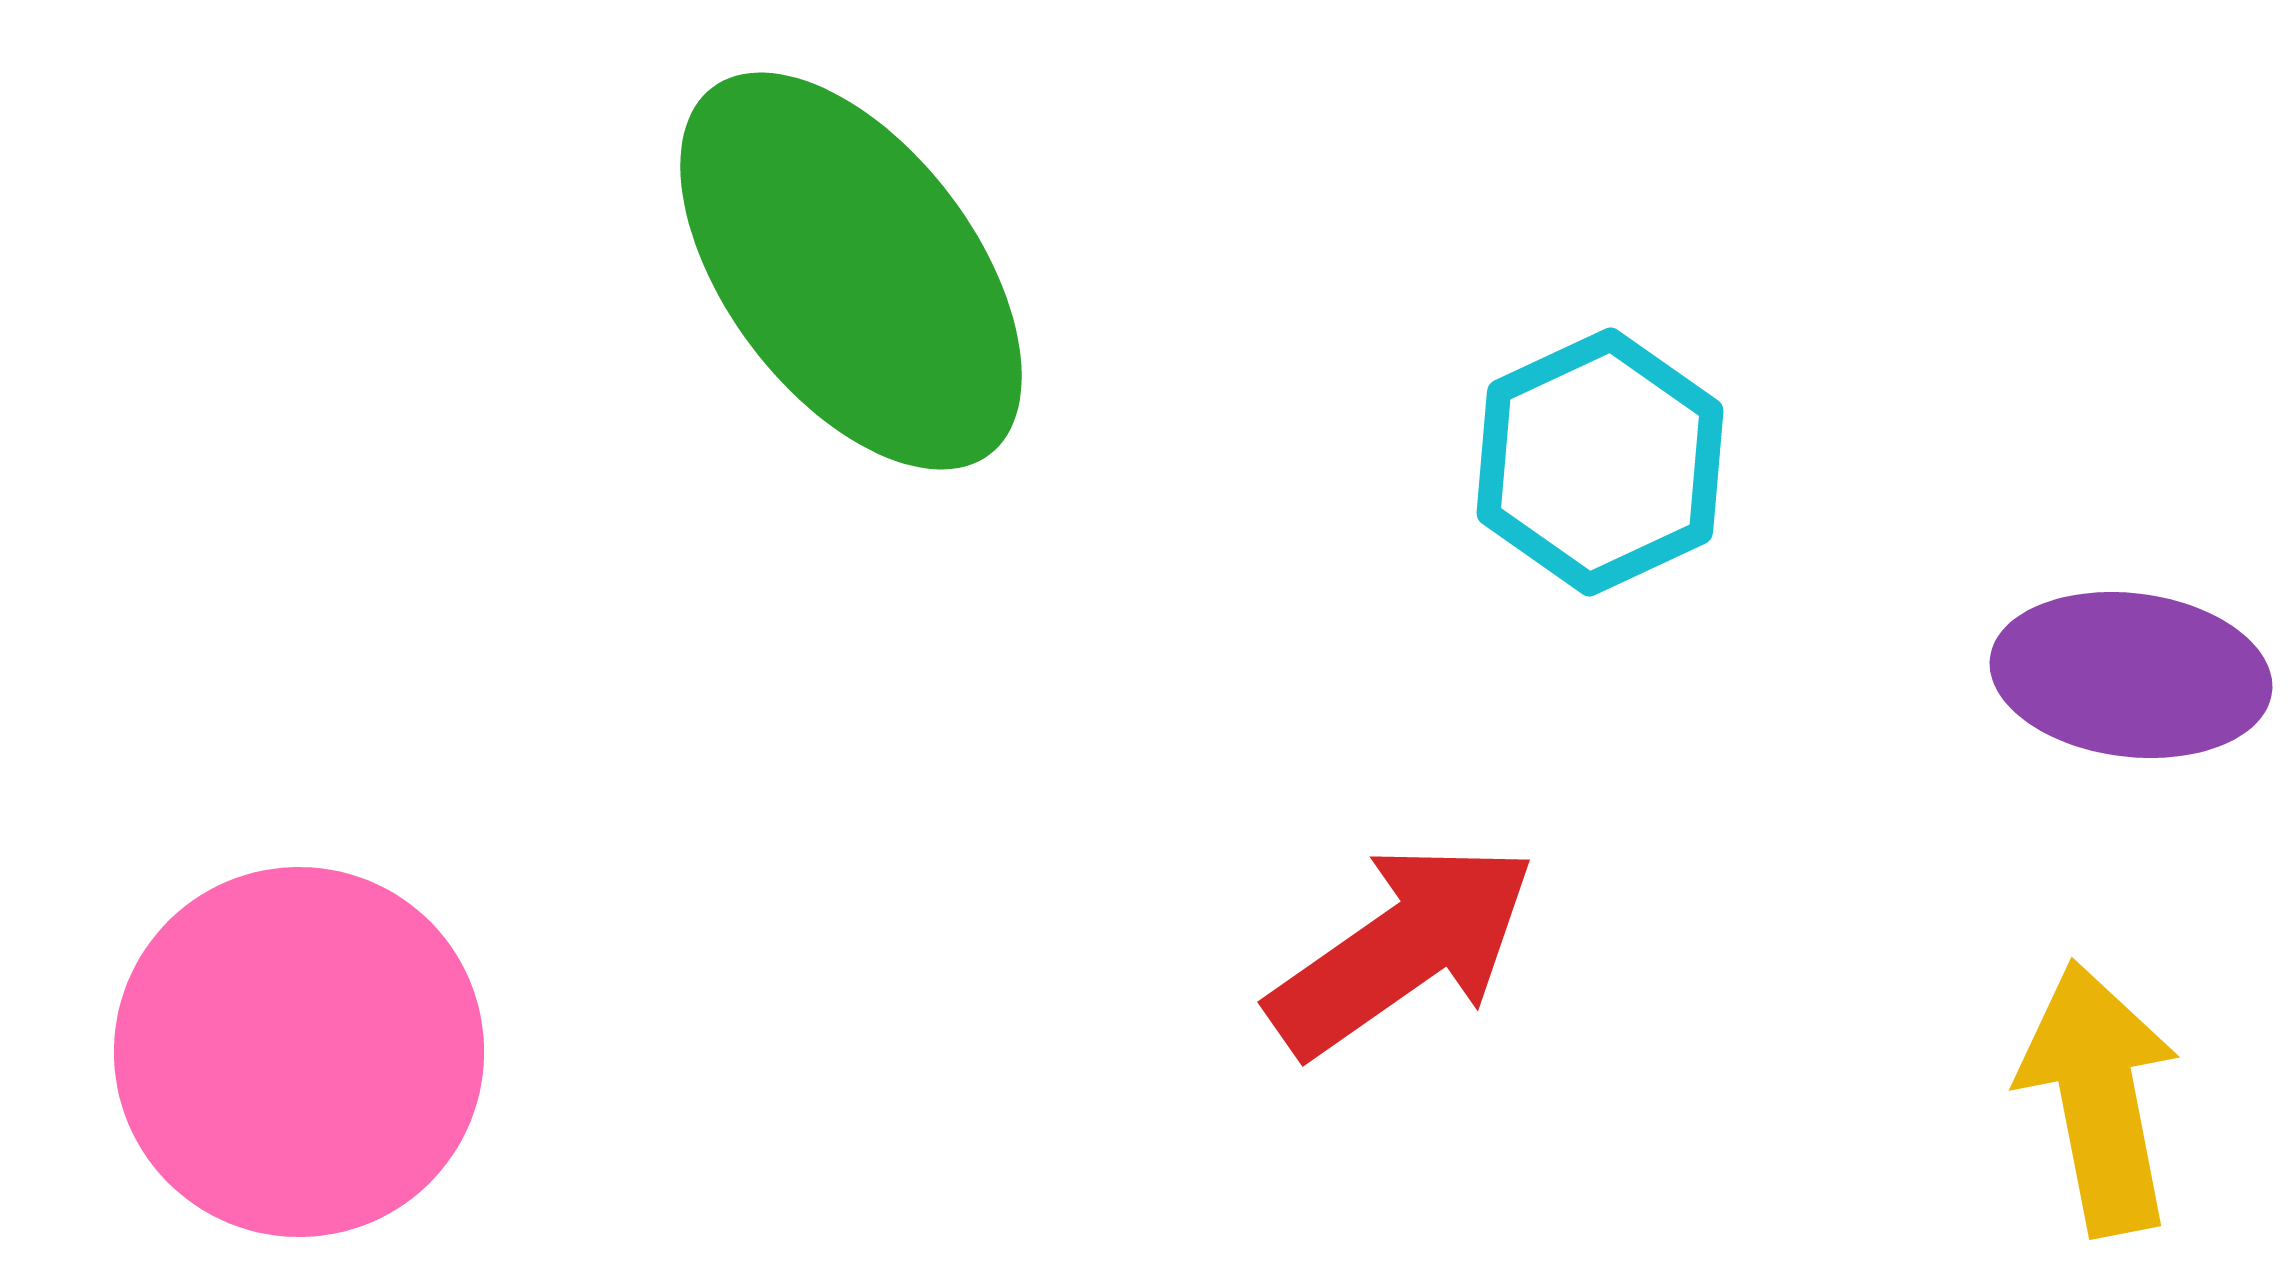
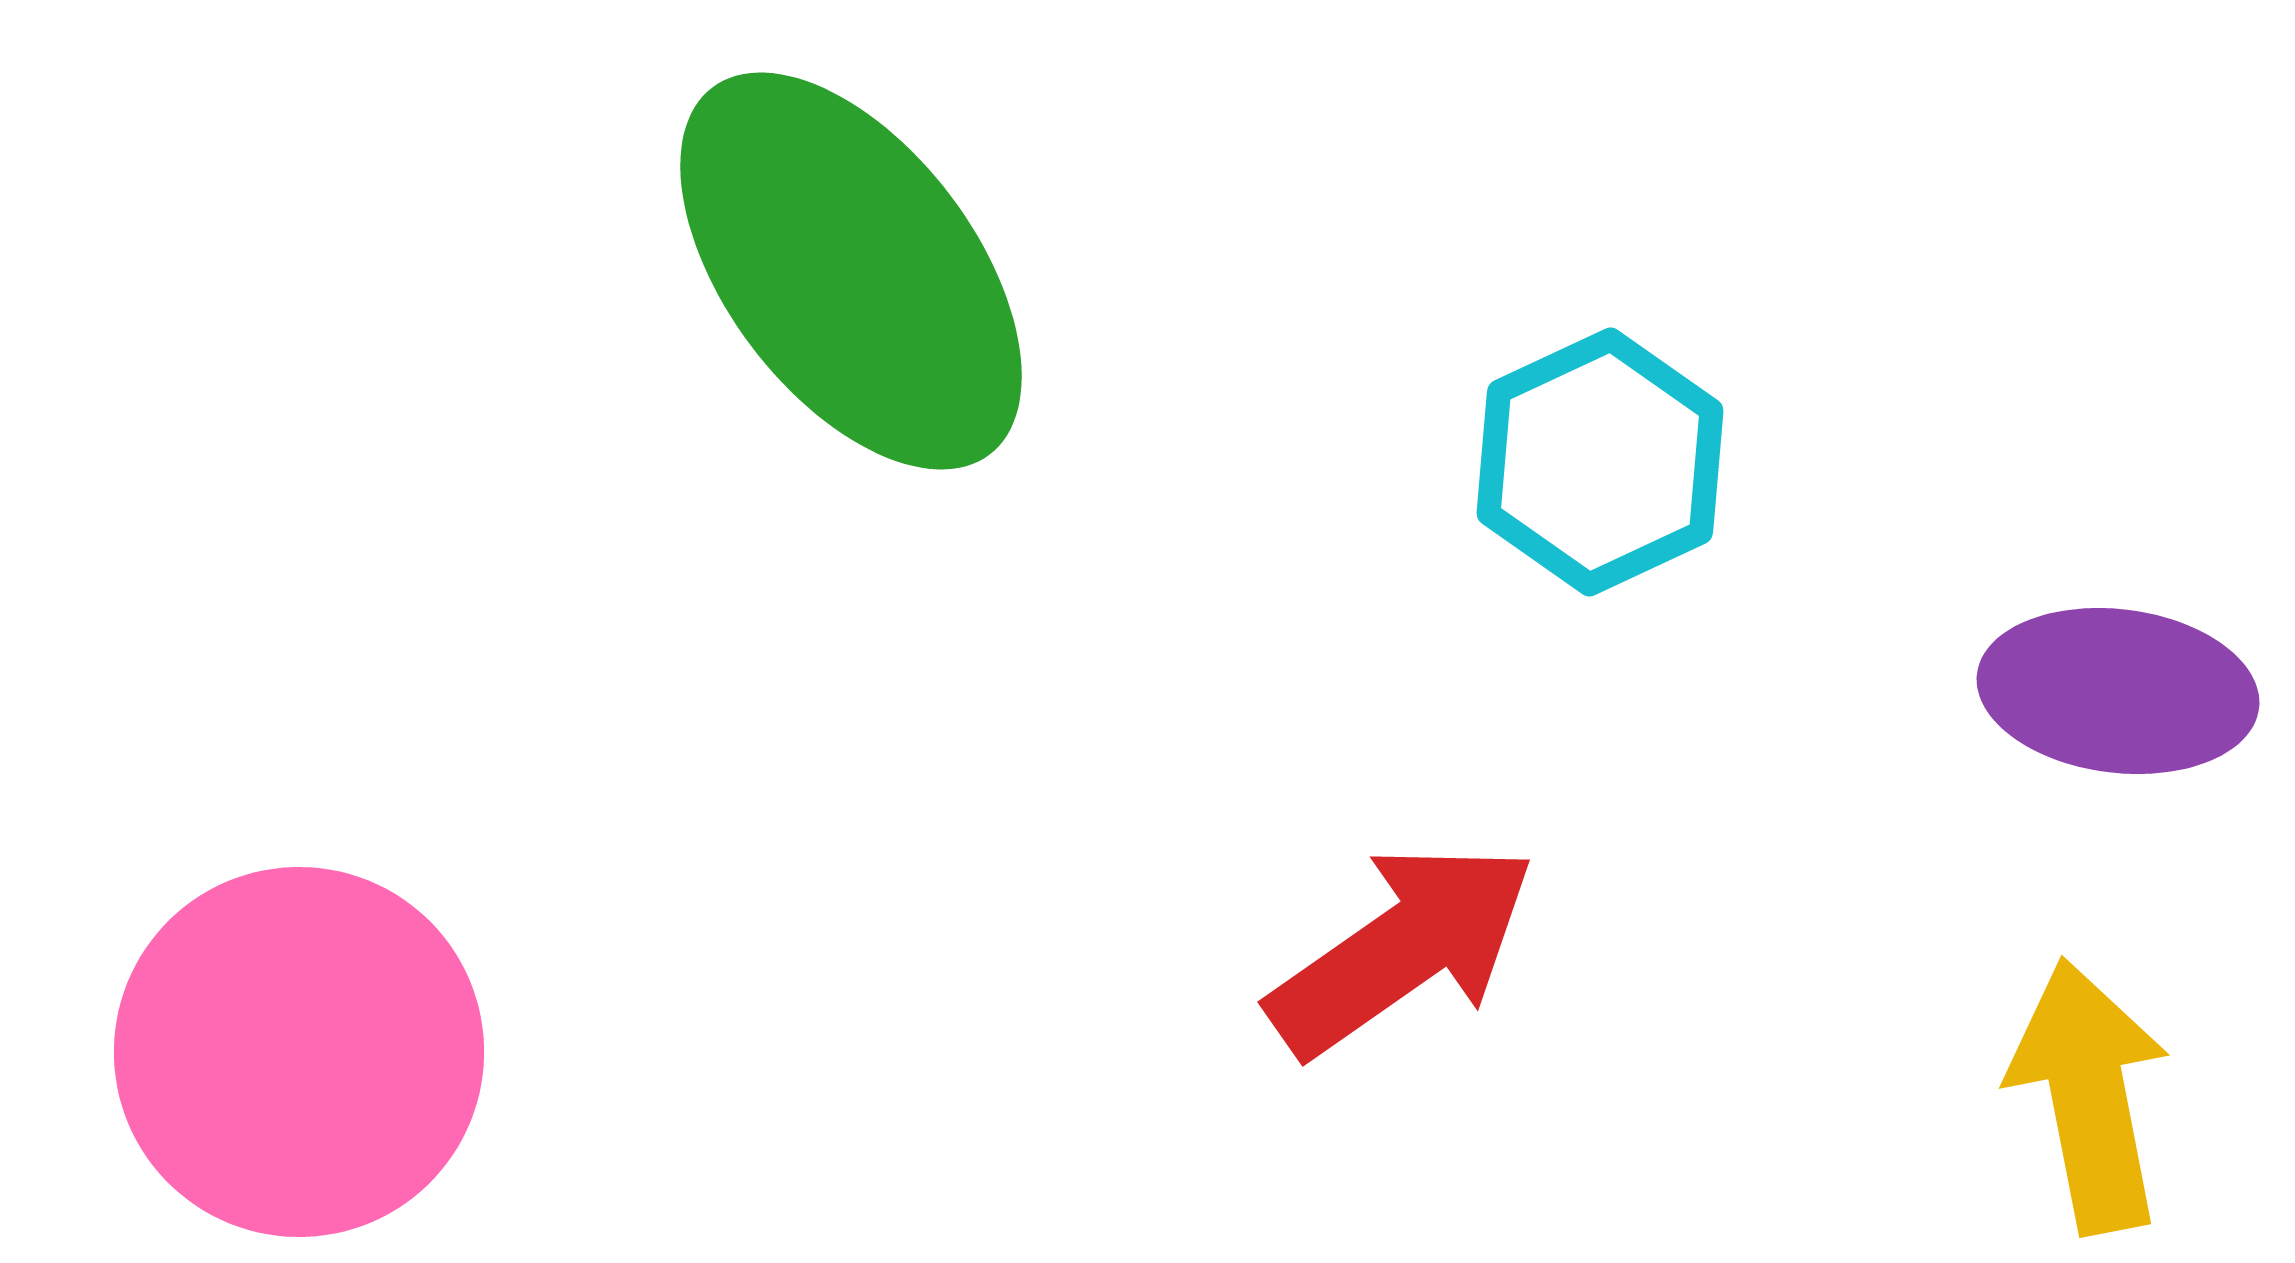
purple ellipse: moved 13 px left, 16 px down
yellow arrow: moved 10 px left, 2 px up
